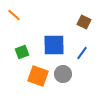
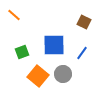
orange square: rotated 20 degrees clockwise
